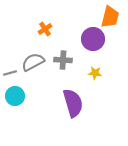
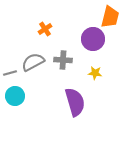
purple semicircle: moved 2 px right, 1 px up
